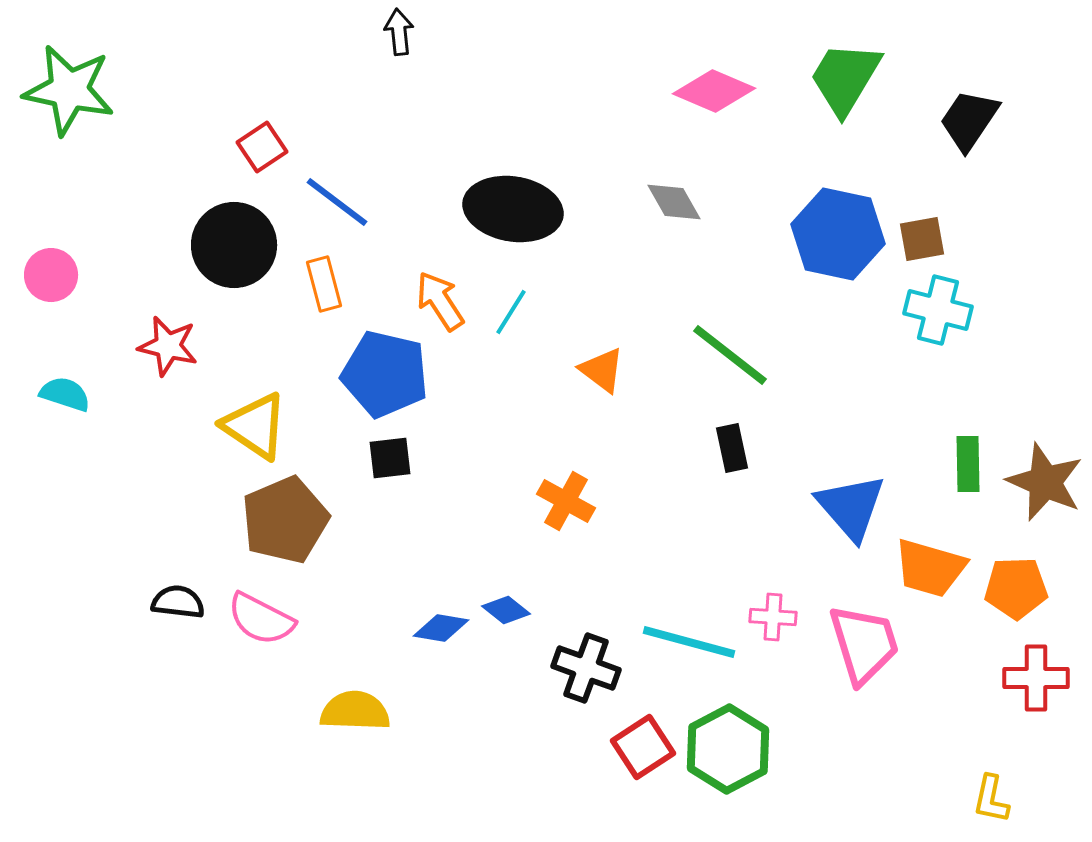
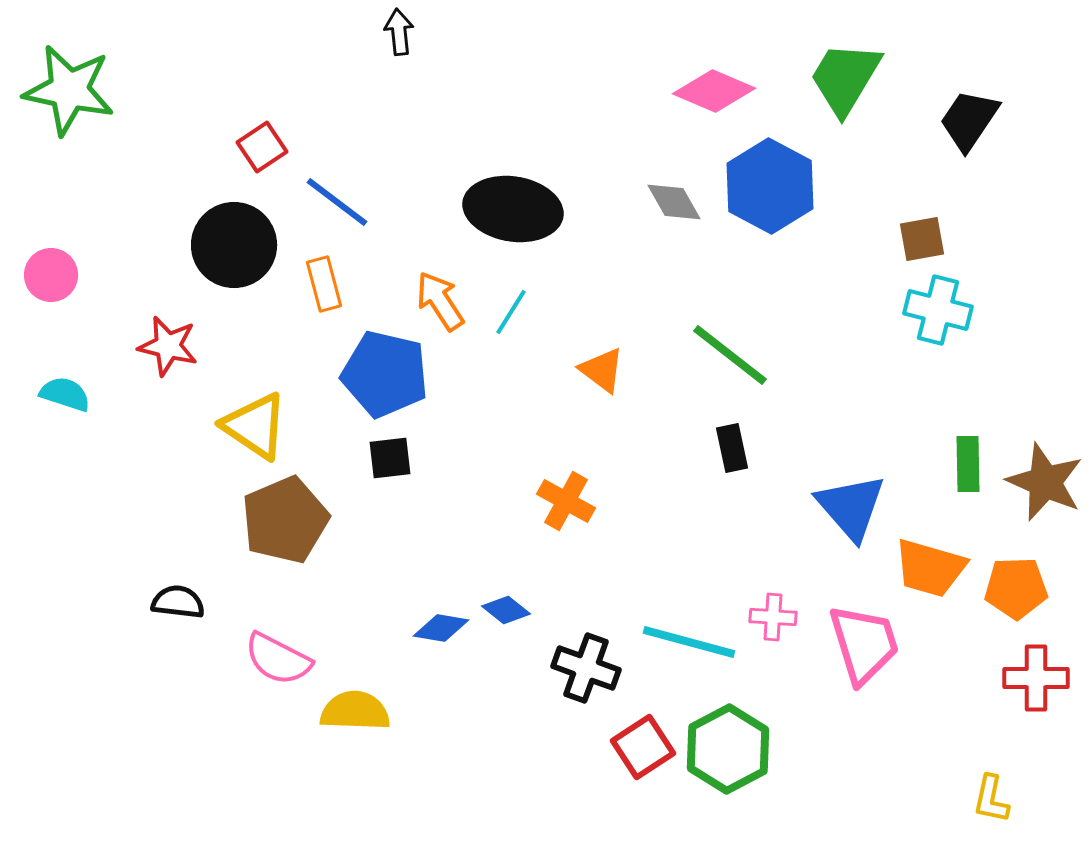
blue hexagon at (838, 234): moved 68 px left, 48 px up; rotated 16 degrees clockwise
pink semicircle at (261, 619): moved 17 px right, 40 px down
